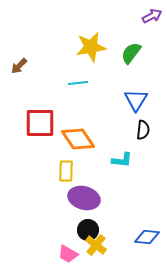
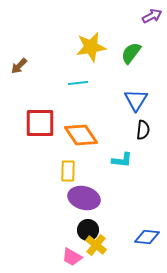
orange diamond: moved 3 px right, 4 px up
yellow rectangle: moved 2 px right
pink trapezoid: moved 4 px right, 3 px down
